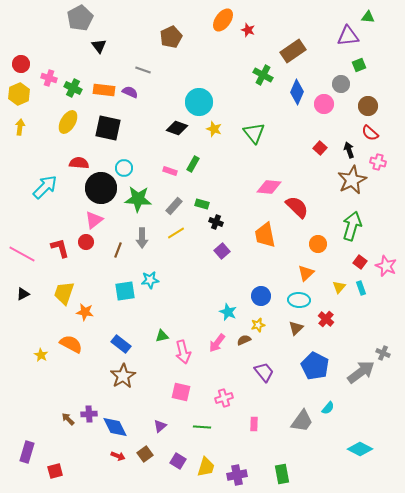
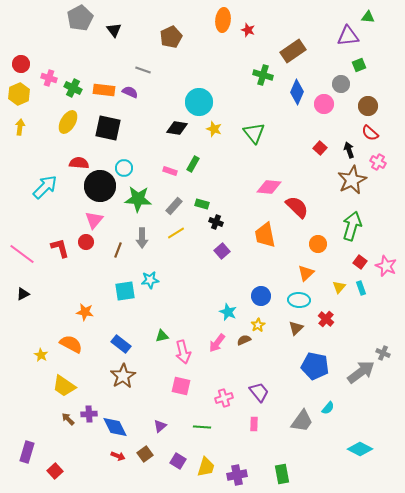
orange ellipse at (223, 20): rotated 30 degrees counterclockwise
black triangle at (99, 46): moved 15 px right, 16 px up
green cross at (263, 75): rotated 12 degrees counterclockwise
black diamond at (177, 128): rotated 10 degrees counterclockwise
pink cross at (378, 162): rotated 14 degrees clockwise
black circle at (101, 188): moved 1 px left, 2 px up
pink triangle at (94, 220): rotated 12 degrees counterclockwise
pink line at (22, 254): rotated 8 degrees clockwise
yellow trapezoid at (64, 293): moved 93 px down; rotated 75 degrees counterclockwise
yellow star at (258, 325): rotated 16 degrees counterclockwise
blue pentagon at (315, 366): rotated 16 degrees counterclockwise
purple trapezoid at (264, 372): moved 5 px left, 20 px down
pink square at (181, 392): moved 6 px up
red square at (55, 471): rotated 28 degrees counterclockwise
